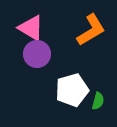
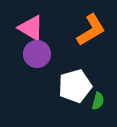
white pentagon: moved 3 px right, 4 px up
